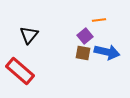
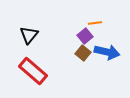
orange line: moved 4 px left, 3 px down
brown square: rotated 28 degrees clockwise
red rectangle: moved 13 px right
